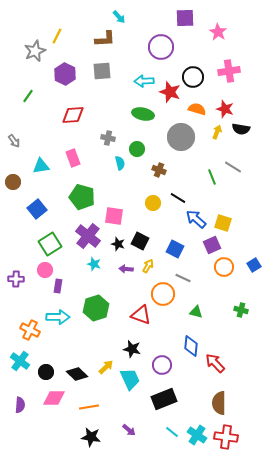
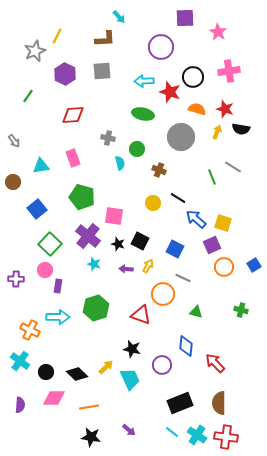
green square at (50, 244): rotated 15 degrees counterclockwise
blue diamond at (191, 346): moved 5 px left
black rectangle at (164, 399): moved 16 px right, 4 px down
